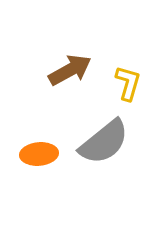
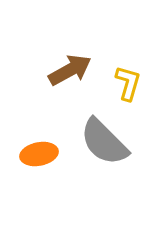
gray semicircle: rotated 84 degrees clockwise
orange ellipse: rotated 6 degrees counterclockwise
